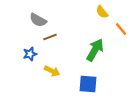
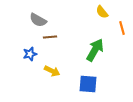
orange line: moved 1 px right, 1 px up; rotated 24 degrees clockwise
brown line: rotated 16 degrees clockwise
